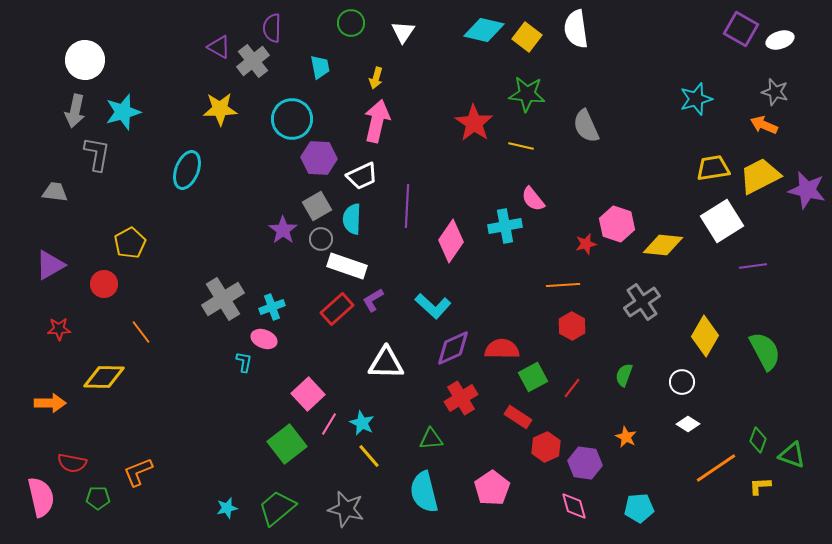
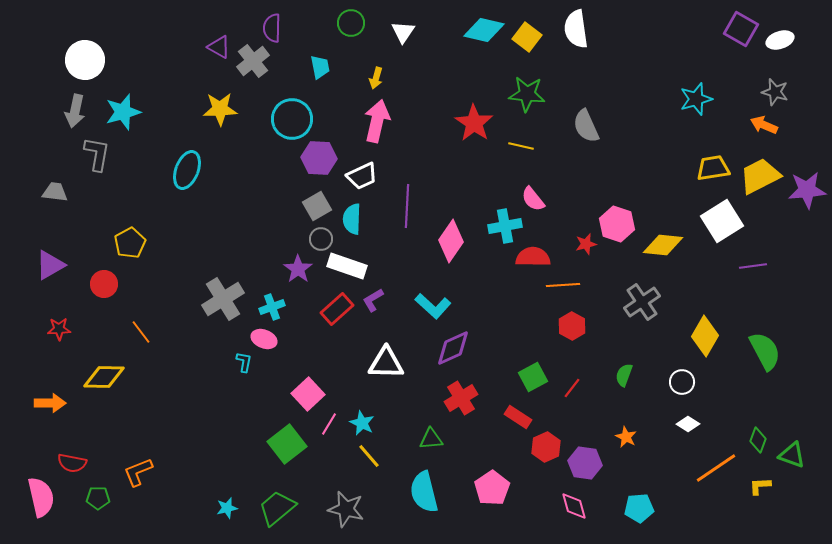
purple star at (807, 190): rotated 18 degrees counterclockwise
purple star at (283, 230): moved 15 px right, 39 px down
red semicircle at (502, 349): moved 31 px right, 92 px up
